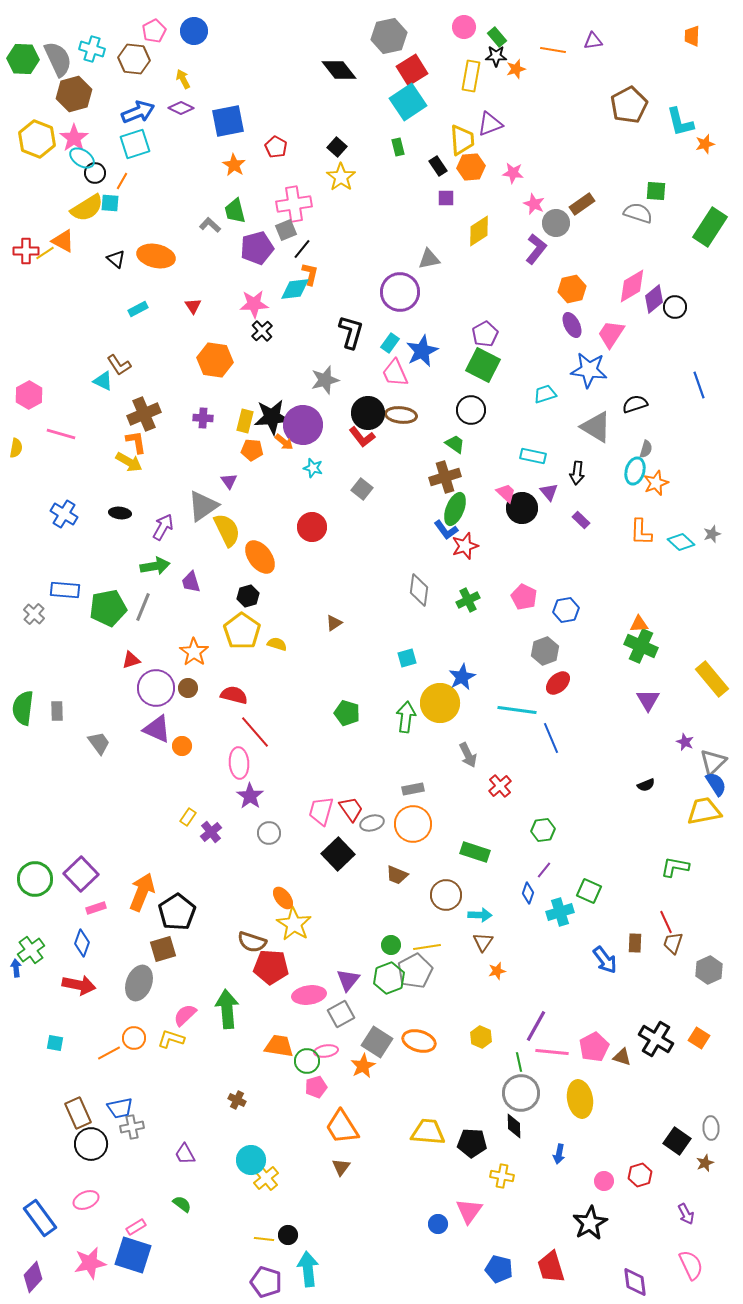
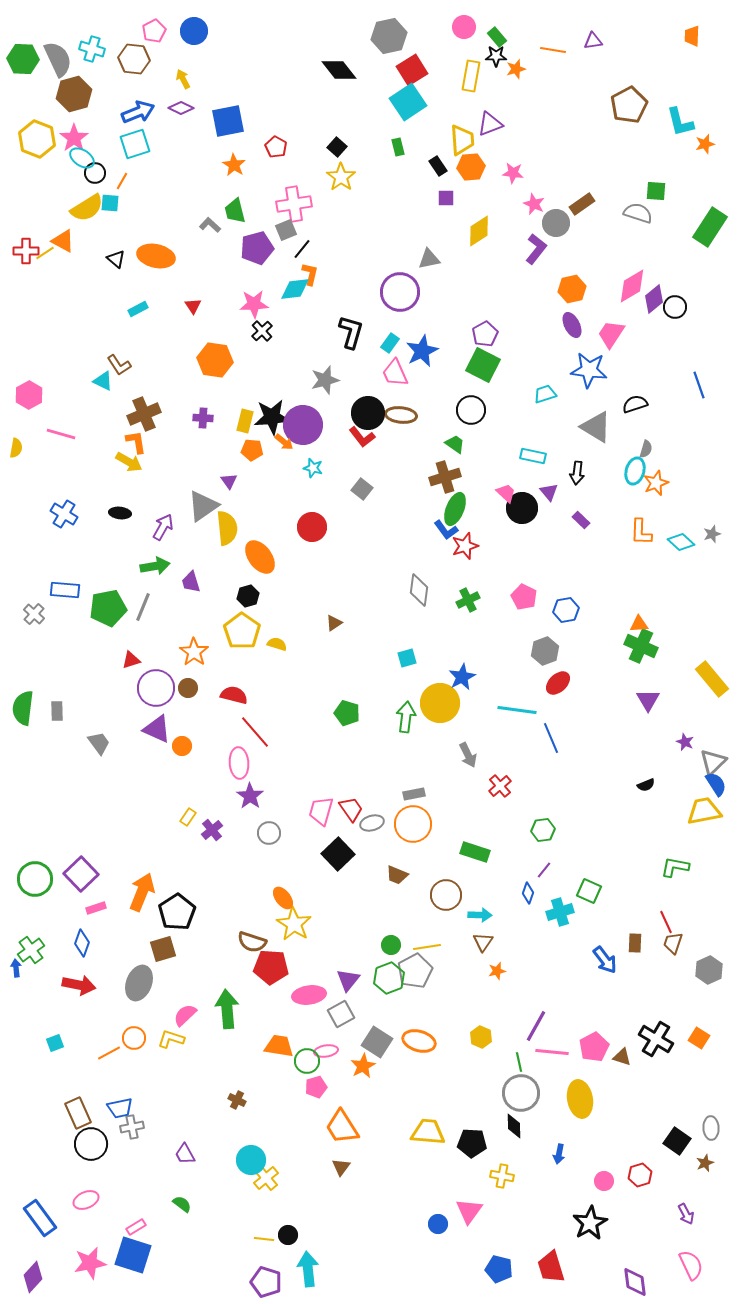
yellow semicircle at (227, 530): moved 2 px up; rotated 20 degrees clockwise
gray rectangle at (413, 789): moved 1 px right, 5 px down
purple cross at (211, 832): moved 1 px right, 2 px up
cyan square at (55, 1043): rotated 30 degrees counterclockwise
